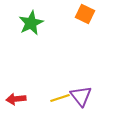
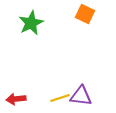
purple triangle: rotated 45 degrees counterclockwise
